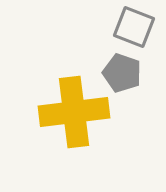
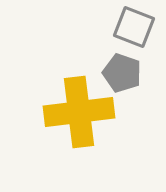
yellow cross: moved 5 px right
